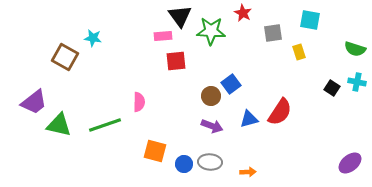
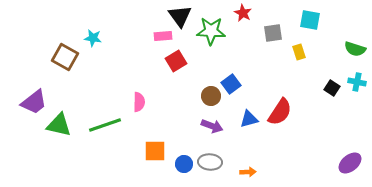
red square: rotated 25 degrees counterclockwise
orange square: rotated 15 degrees counterclockwise
